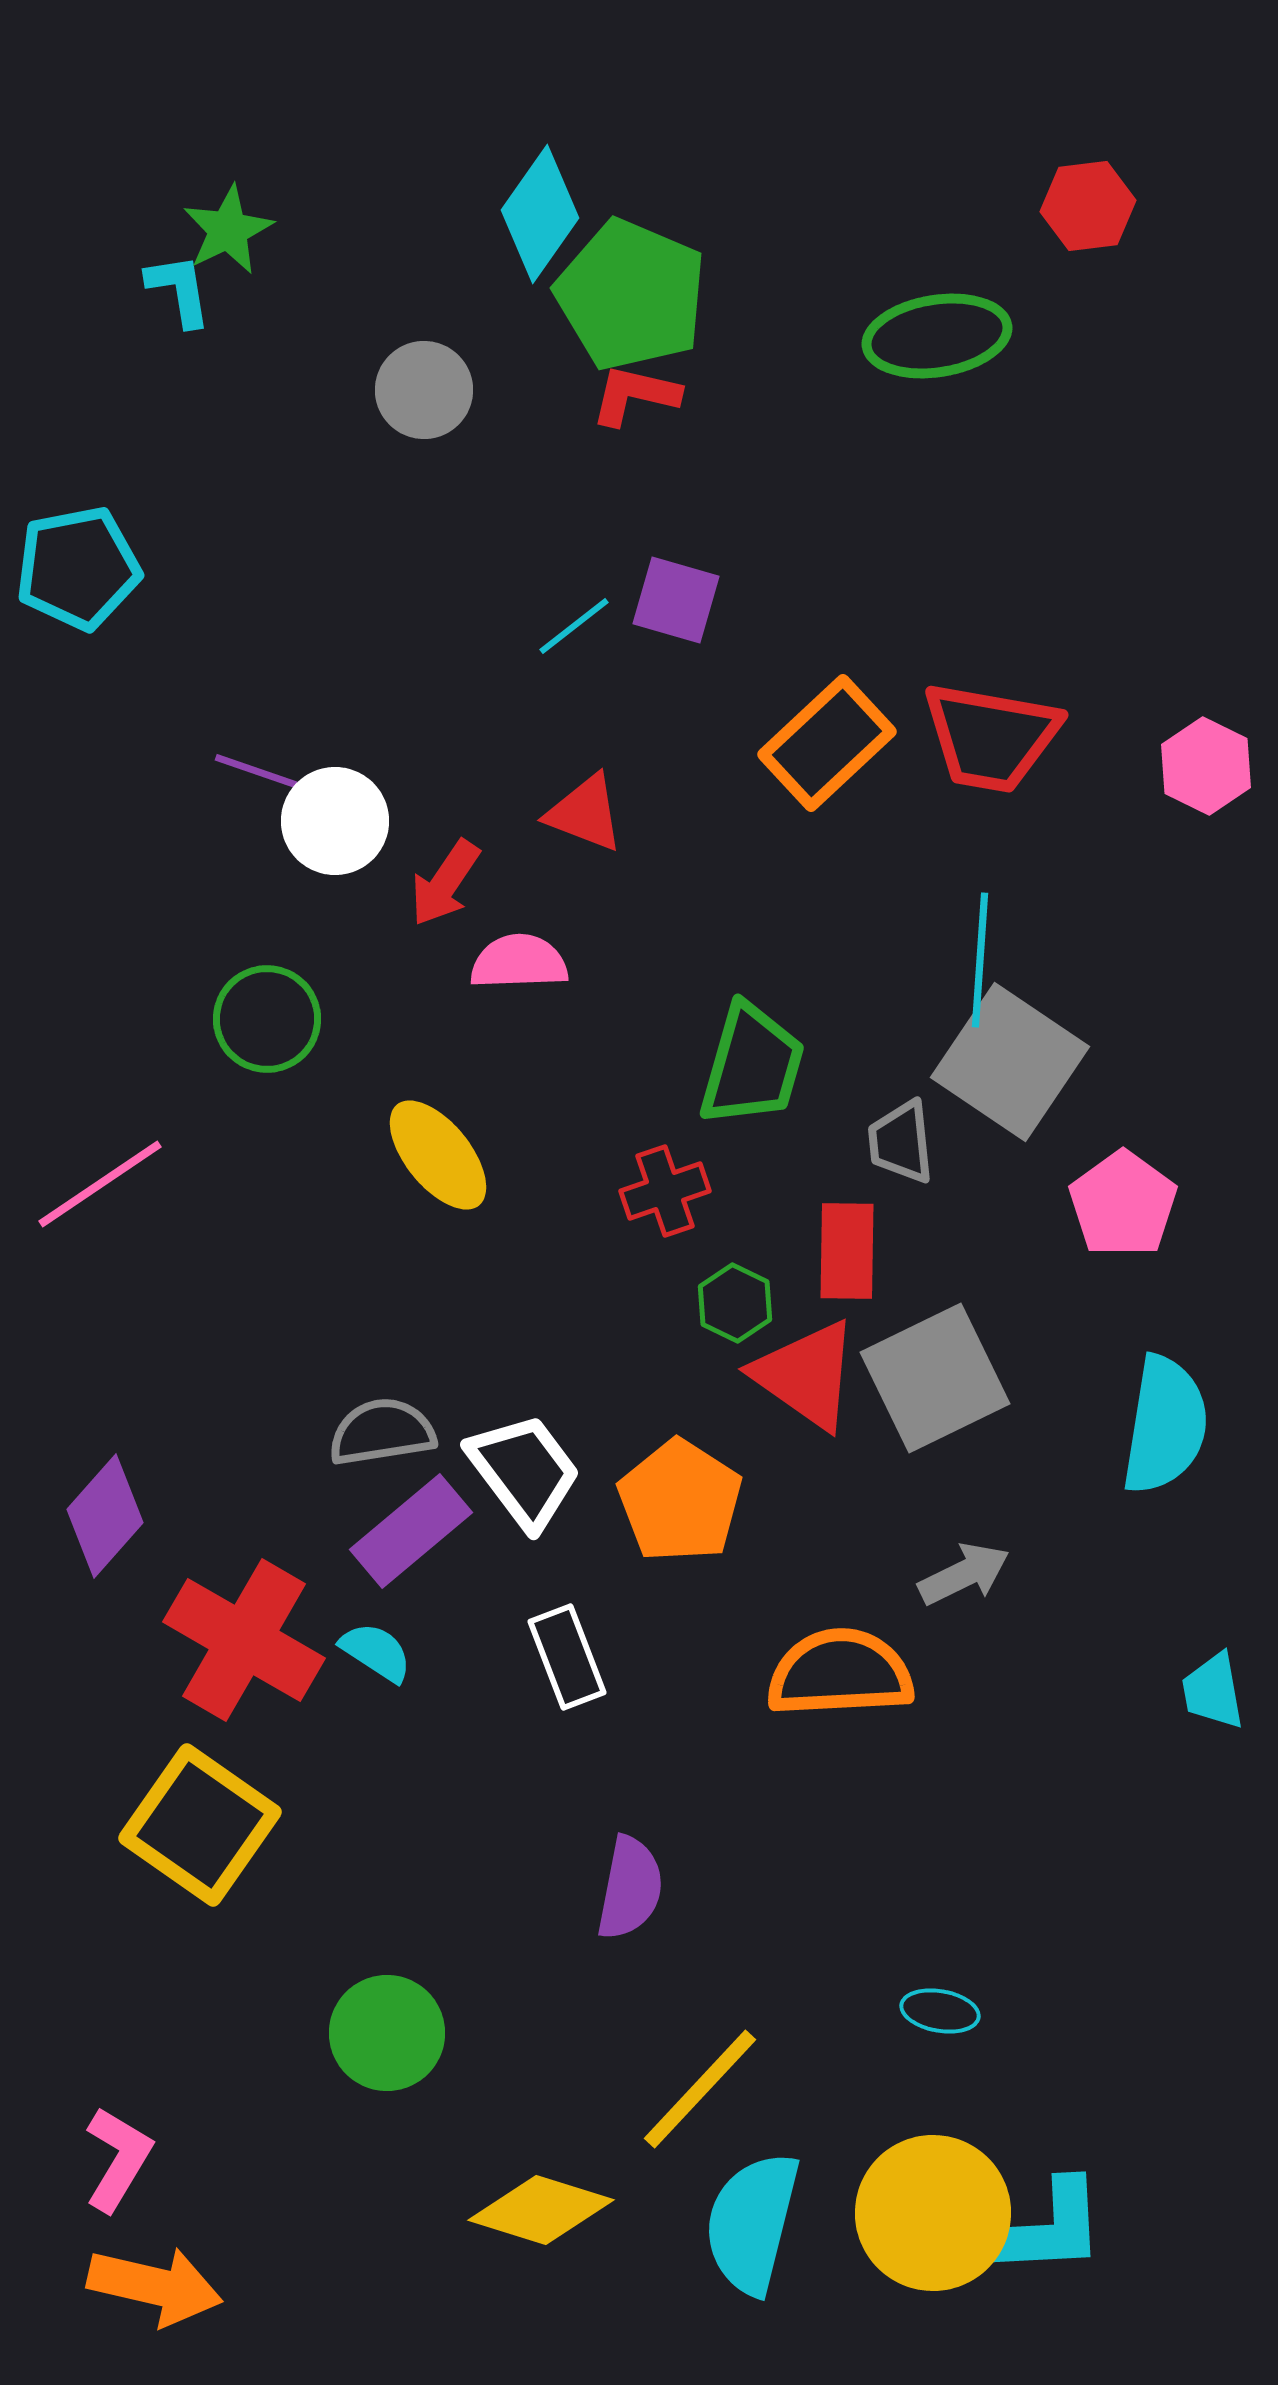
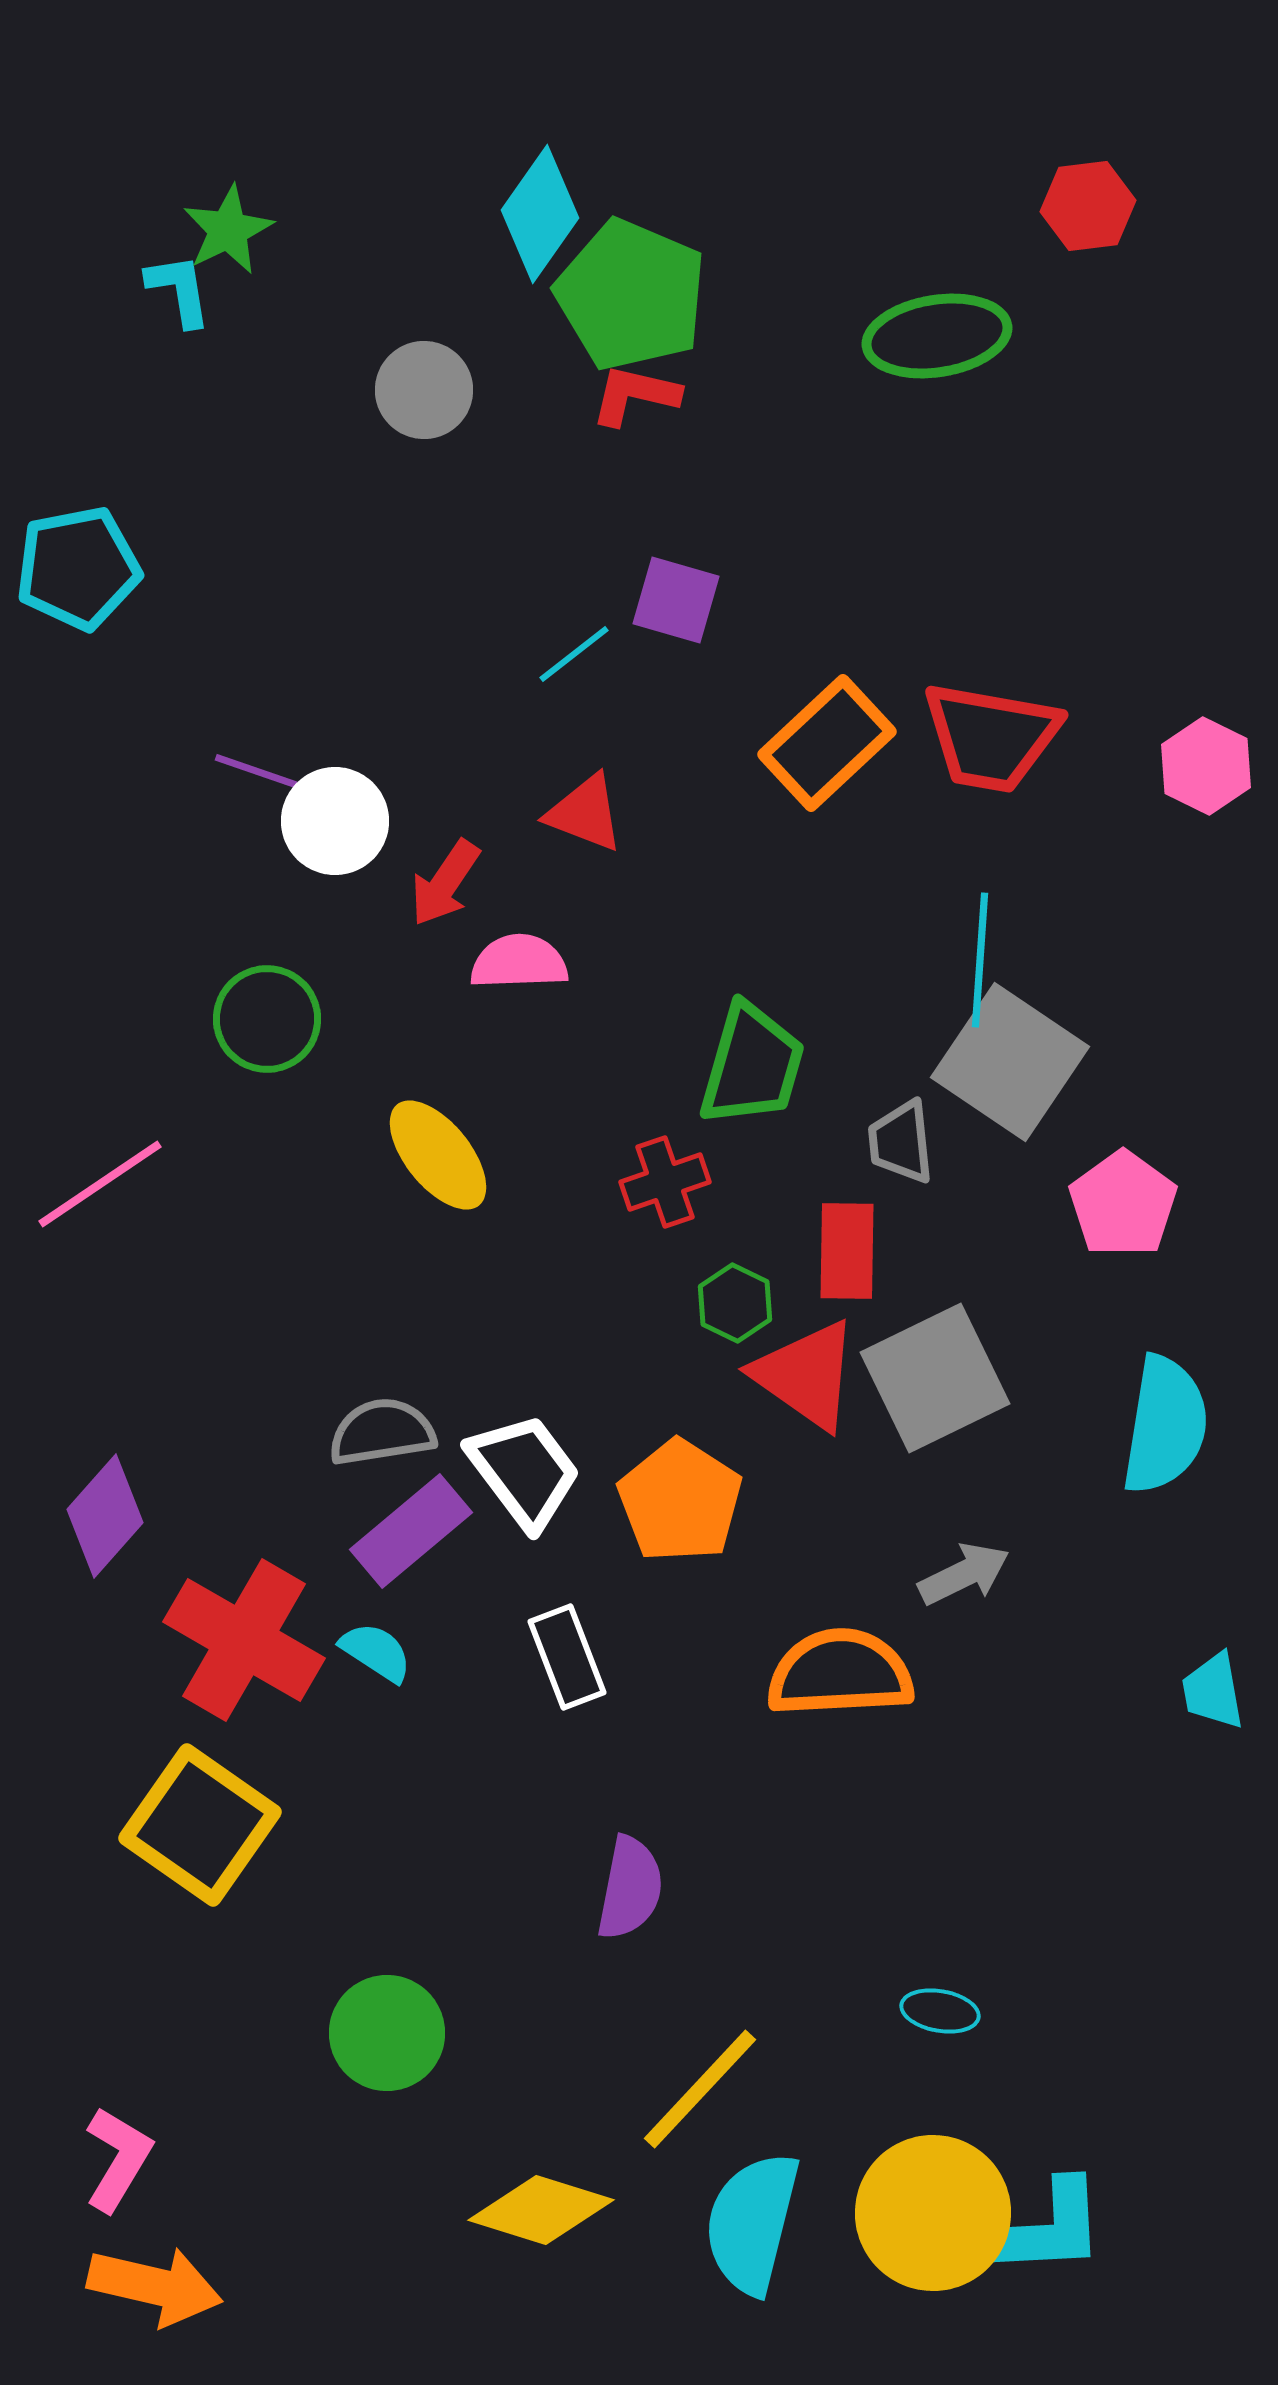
cyan line at (574, 626): moved 28 px down
red cross at (665, 1191): moved 9 px up
